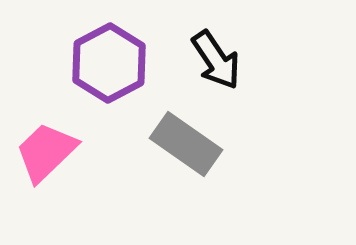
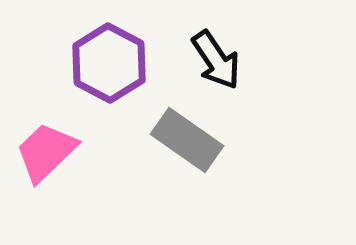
purple hexagon: rotated 4 degrees counterclockwise
gray rectangle: moved 1 px right, 4 px up
